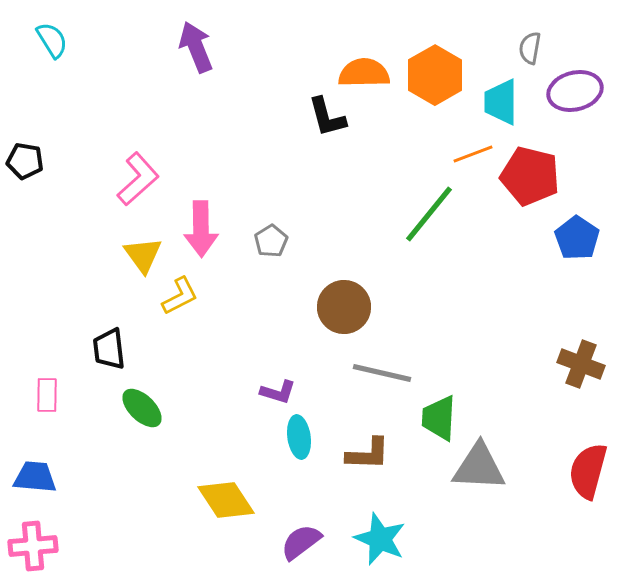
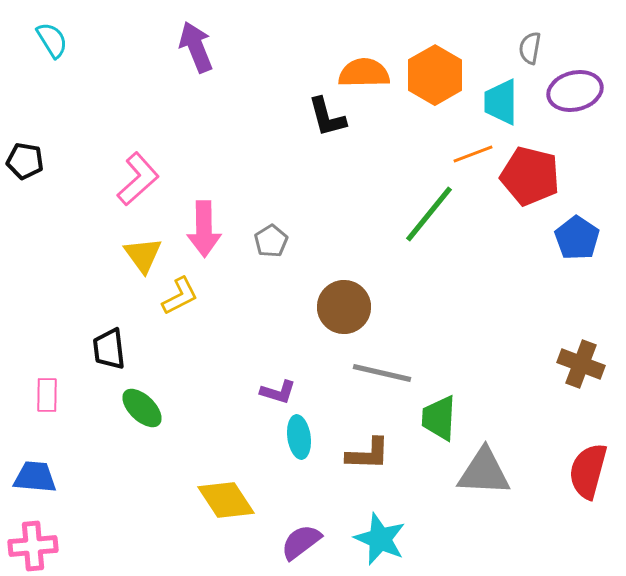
pink arrow: moved 3 px right
gray triangle: moved 5 px right, 5 px down
